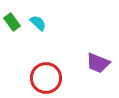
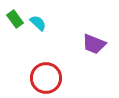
green rectangle: moved 3 px right, 3 px up
purple trapezoid: moved 4 px left, 19 px up
